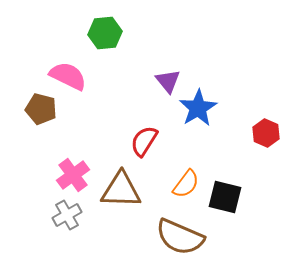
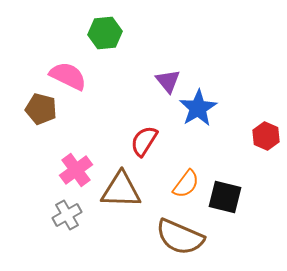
red hexagon: moved 3 px down
pink cross: moved 3 px right, 5 px up
